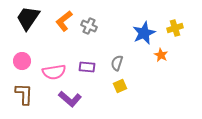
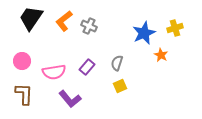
black trapezoid: moved 3 px right
purple rectangle: rotated 56 degrees counterclockwise
purple L-shape: rotated 10 degrees clockwise
